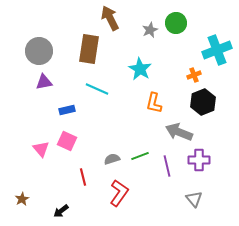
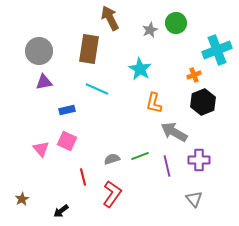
gray arrow: moved 5 px left; rotated 8 degrees clockwise
red L-shape: moved 7 px left, 1 px down
